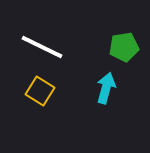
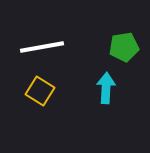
white line: rotated 36 degrees counterclockwise
cyan arrow: rotated 12 degrees counterclockwise
